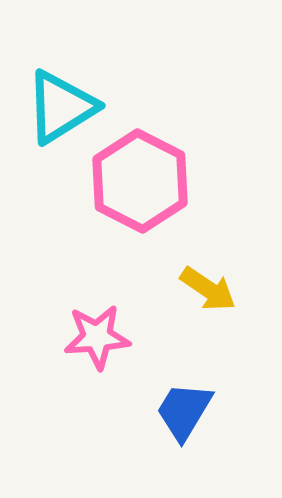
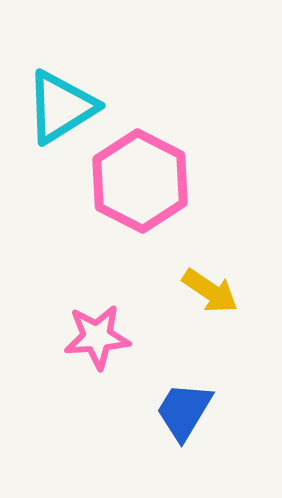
yellow arrow: moved 2 px right, 2 px down
